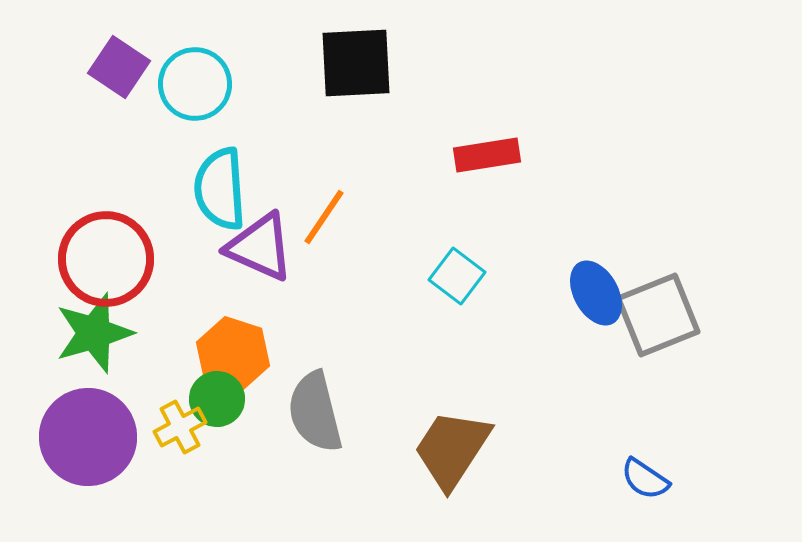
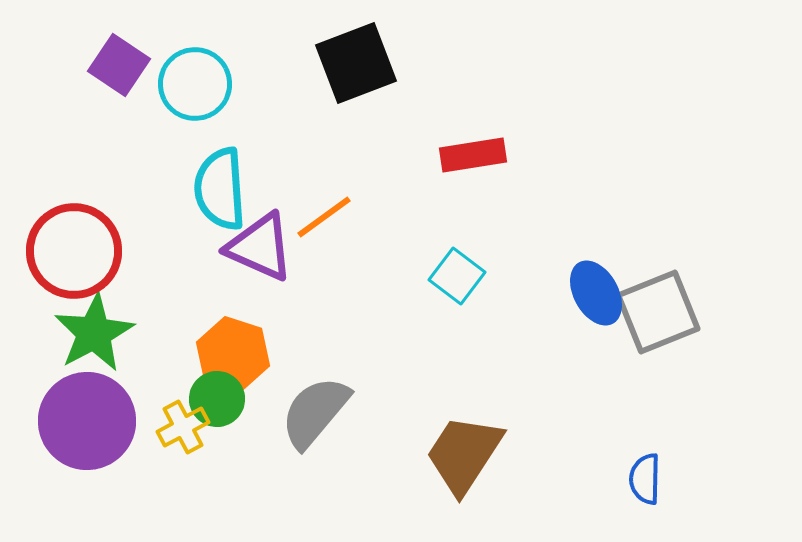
black square: rotated 18 degrees counterclockwise
purple square: moved 2 px up
red rectangle: moved 14 px left
orange line: rotated 20 degrees clockwise
red circle: moved 32 px left, 8 px up
gray square: moved 3 px up
green star: rotated 12 degrees counterclockwise
gray semicircle: rotated 54 degrees clockwise
yellow cross: moved 3 px right
purple circle: moved 1 px left, 16 px up
brown trapezoid: moved 12 px right, 5 px down
blue semicircle: rotated 57 degrees clockwise
